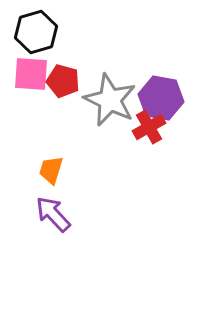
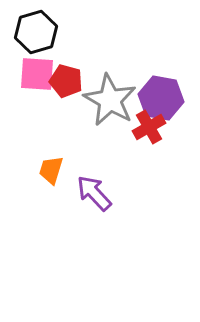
pink square: moved 6 px right
red pentagon: moved 3 px right
gray star: rotated 4 degrees clockwise
purple arrow: moved 41 px right, 21 px up
